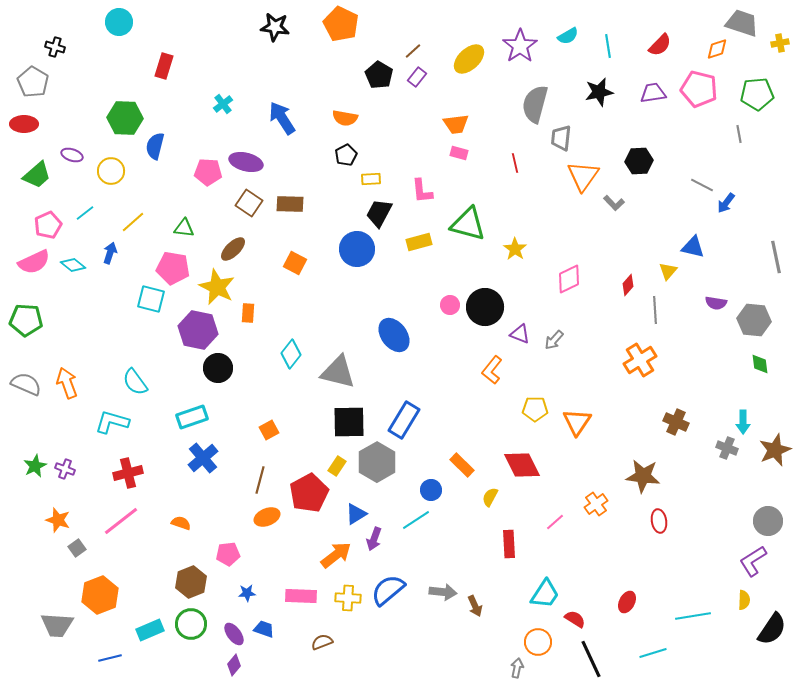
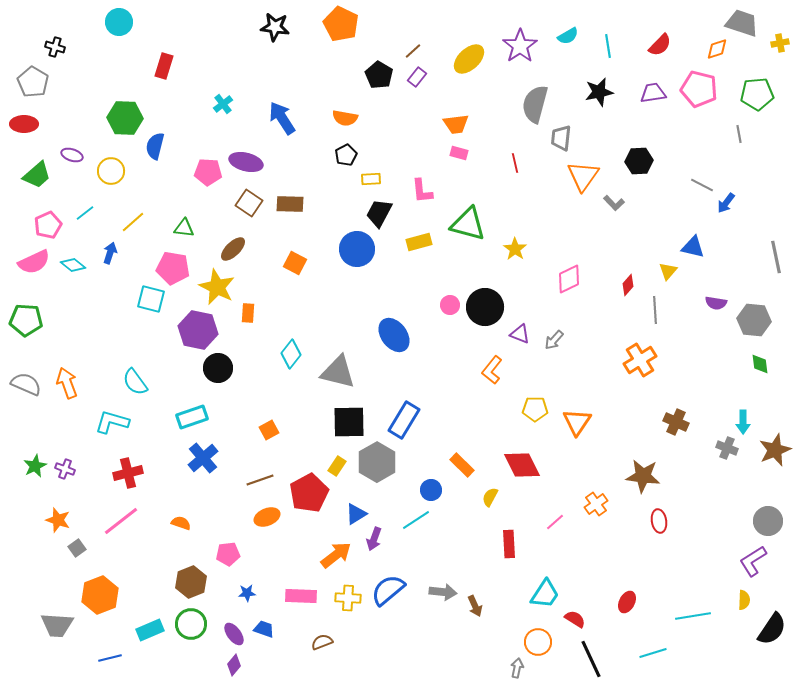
brown line at (260, 480): rotated 56 degrees clockwise
